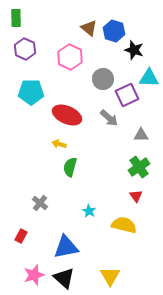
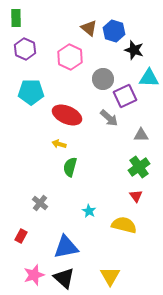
purple square: moved 2 px left, 1 px down
